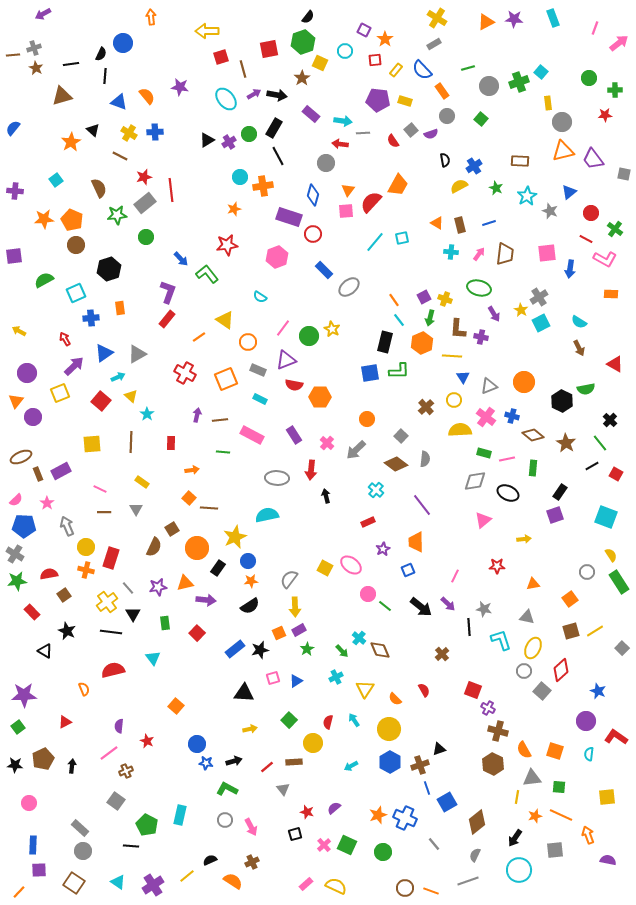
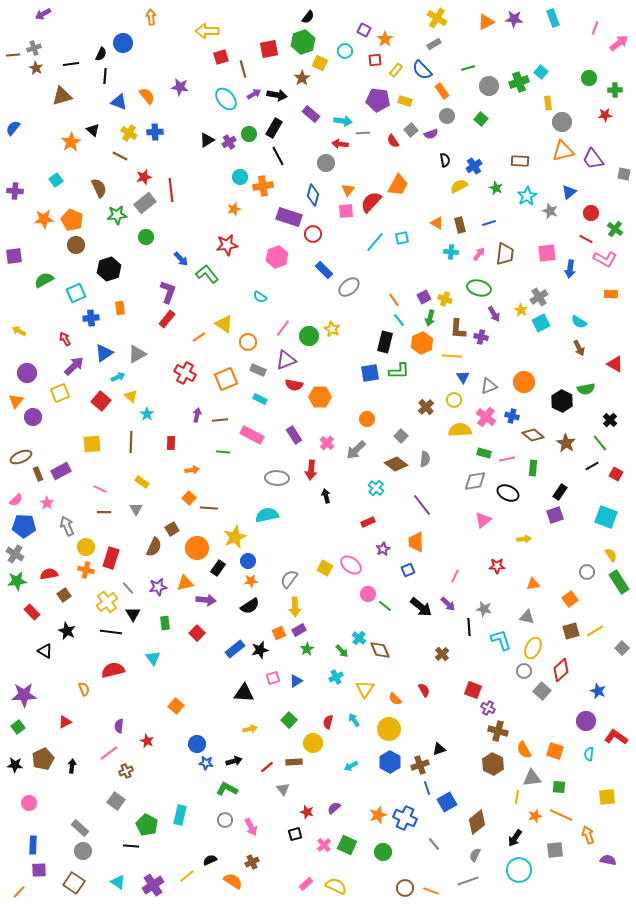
yellow triangle at (225, 320): moved 1 px left, 4 px down
cyan cross at (376, 490): moved 2 px up
